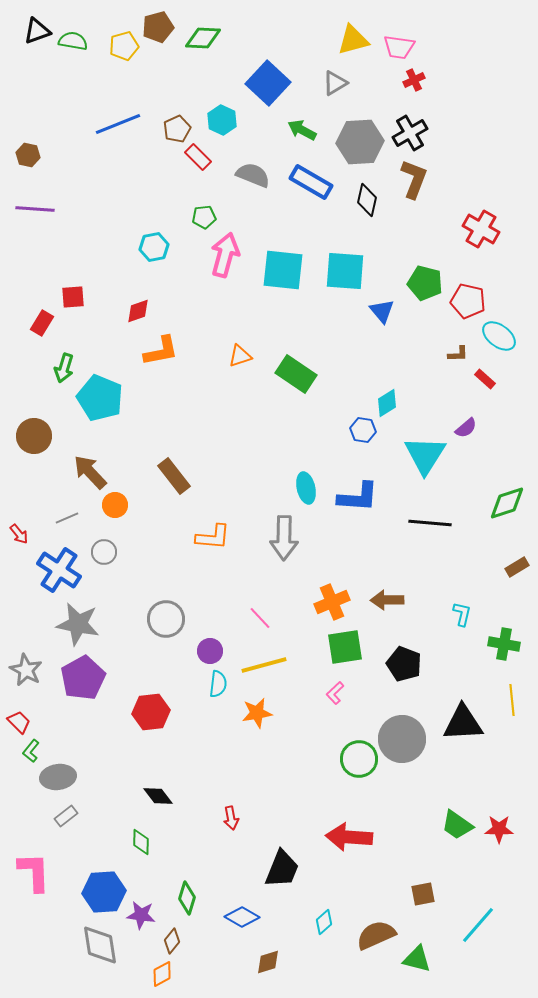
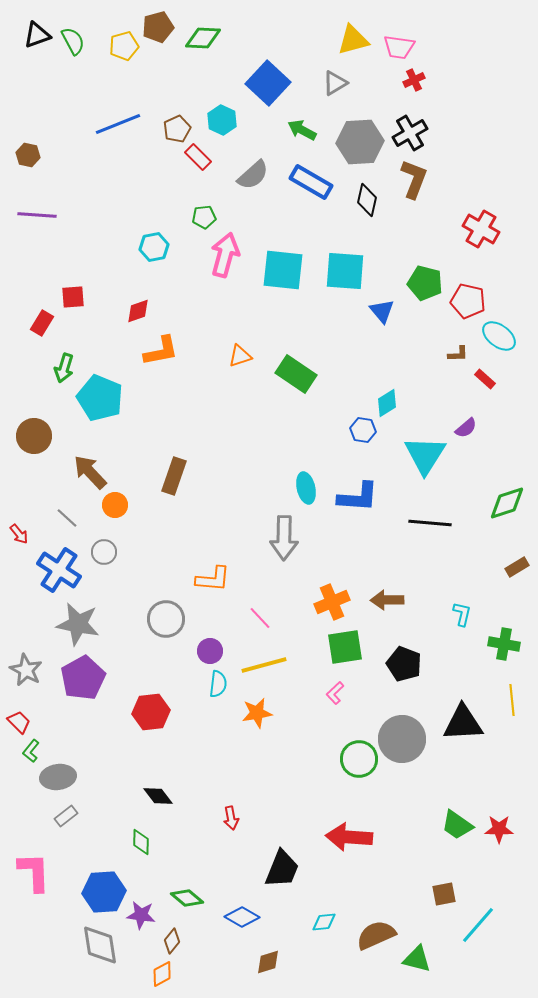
black triangle at (37, 31): moved 4 px down
green semicircle at (73, 41): rotated 52 degrees clockwise
gray semicircle at (253, 175): rotated 116 degrees clockwise
purple line at (35, 209): moved 2 px right, 6 px down
brown rectangle at (174, 476): rotated 57 degrees clockwise
gray line at (67, 518): rotated 65 degrees clockwise
orange L-shape at (213, 537): moved 42 px down
brown square at (423, 894): moved 21 px right
green diamond at (187, 898): rotated 68 degrees counterclockwise
cyan diamond at (324, 922): rotated 35 degrees clockwise
